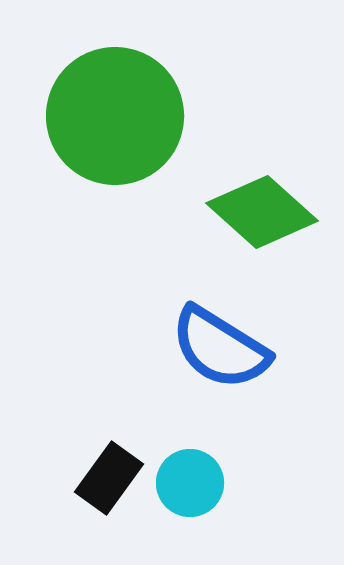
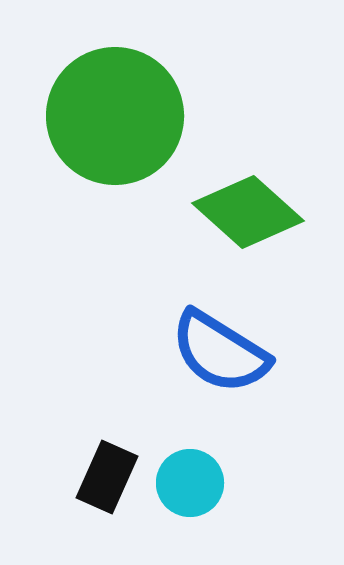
green diamond: moved 14 px left
blue semicircle: moved 4 px down
black rectangle: moved 2 px left, 1 px up; rotated 12 degrees counterclockwise
